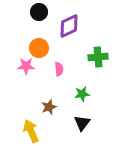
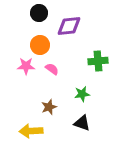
black circle: moved 1 px down
purple diamond: rotated 20 degrees clockwise
orange circle: moved 1 px right, 3 px up
green cross: moved 4 px down
pink semicircle: moved 7 px left; rotated 48 degrees counterclockwise
black triangle: rotated 48 degrees counterclockwise
yellow arrow: rotated 70 degrees counterclockwise
